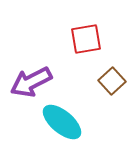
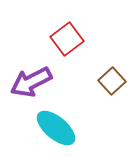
red square: moved 19 px left; rotated 28 degrees counterclockwise
cyan ellipse: moved 6 px left, 6 px down
